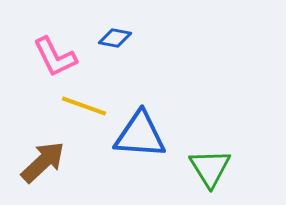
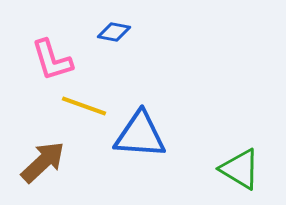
blue diamond: moved 1 px left, 6 px up
pink L-shape: moved 3 px left, 3 px down; rotated 9 degrees clockwise
green triangle: moved 30 px right, 1 px down; rotated 27 degrees counterclockwise
